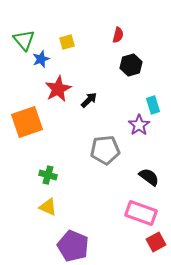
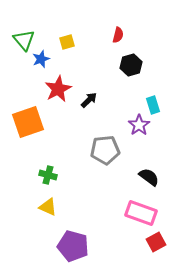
orange square: moved 1 px right
purple pentagon: rotated 8 degrees counterclockwise
